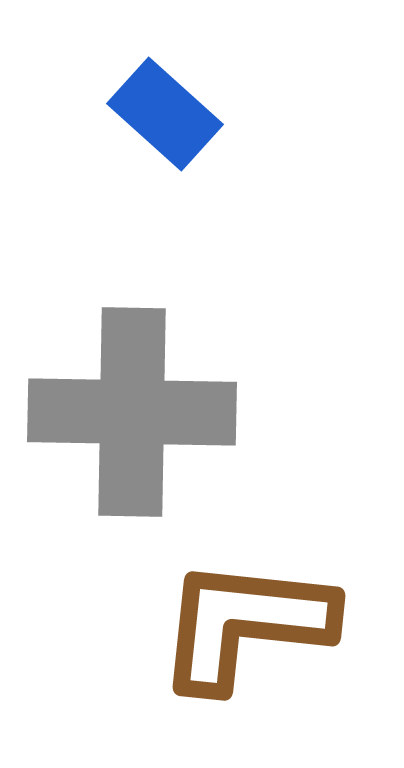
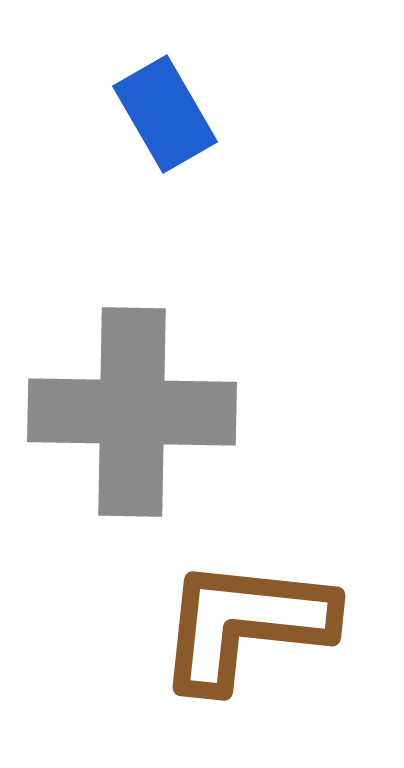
blue rectangle: rotated 18 degrees clockwise
